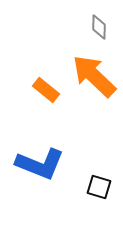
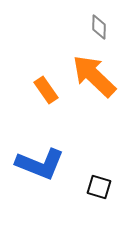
orange rectangle: rotated 16 degrees clockwise
